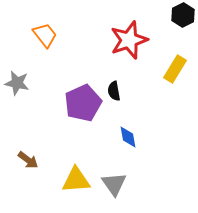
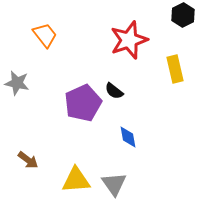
yellow rectangle: rotated 44 degrees counterclockwise
black semicircle: rotated 42 degrees counterclockwise
